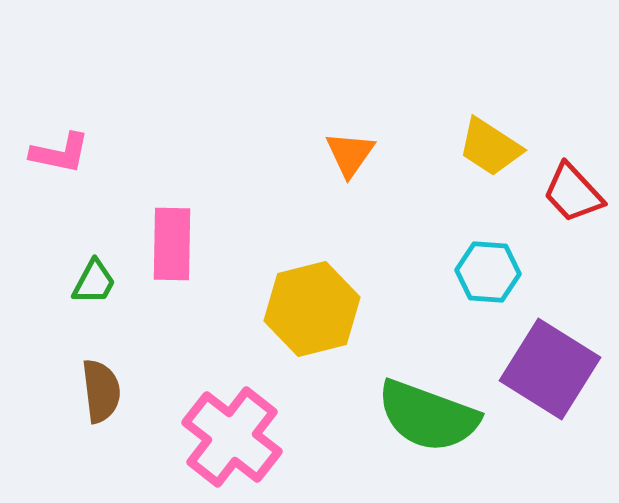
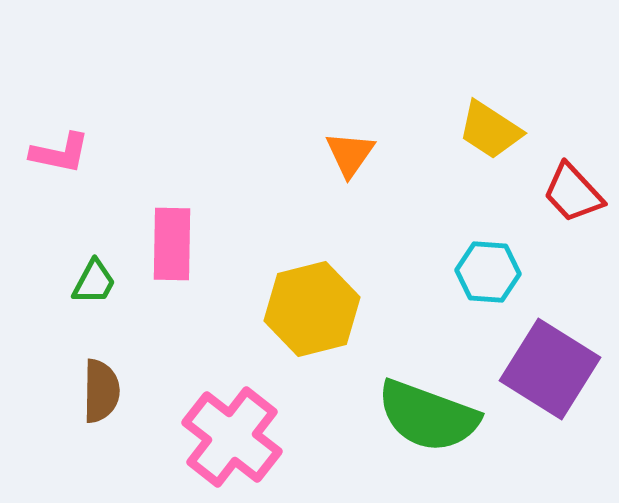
yellow trapezoid: moved 17 px up
brown semicircle: rotated 8 degrees clockwise
